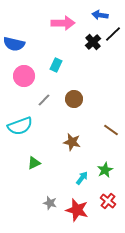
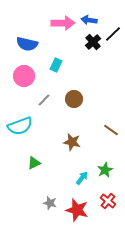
blue arrow: moved 11 px left, 5 px down
blue semicircle: moved 13 px right
